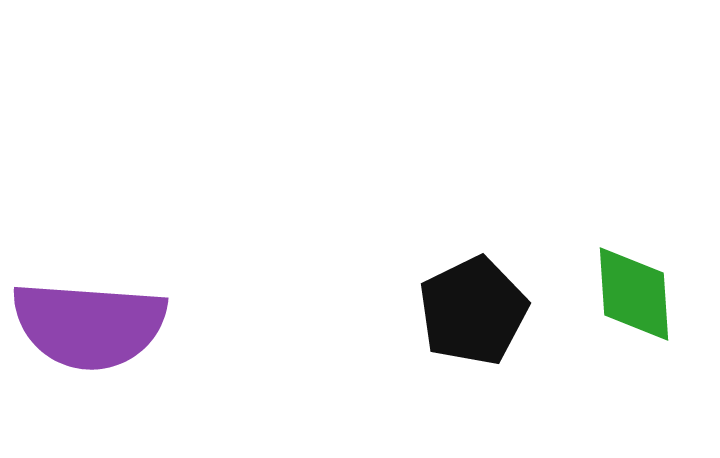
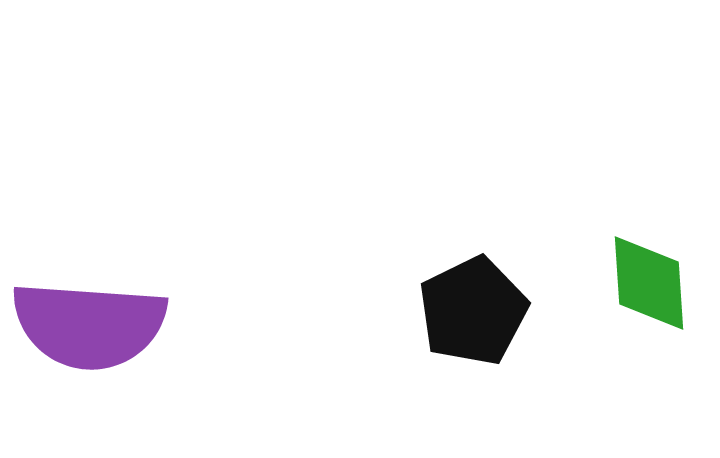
green diamond: moved 15 px right, 11 px up
